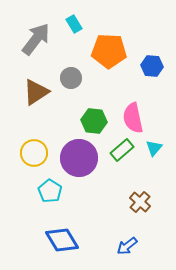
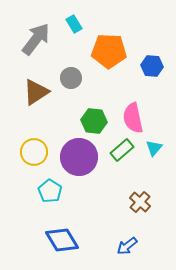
yellow circle: moved 1 px up
purple circle: moved 1 px up
